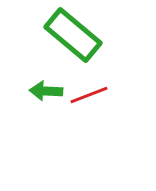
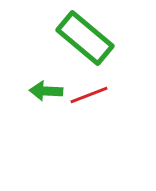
green rectangle: moved 12 px right, 3 px down
